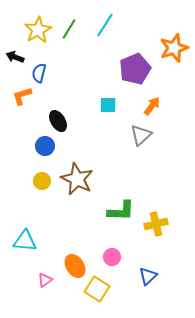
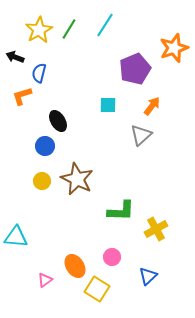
yellow star: moved 1 px right
yellow cross: moved 5 px down; rotated 15 degrees counterclockwise
cyan triangle: moved 9 px left, 4 px up
